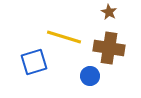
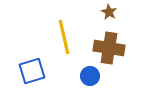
yellow line: rotated 60 degrees clockwise
blue square: moved 2 px left, 9 px down
